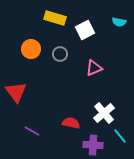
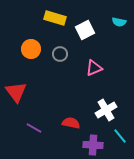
white cross: moved 2 px right, 3 px up; rotated 10 degrees clockwise
purple line: moved 2 px right, 3 px up
